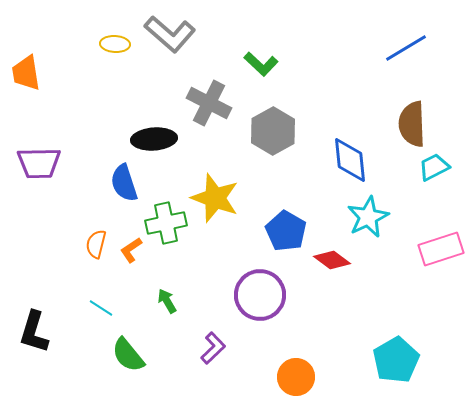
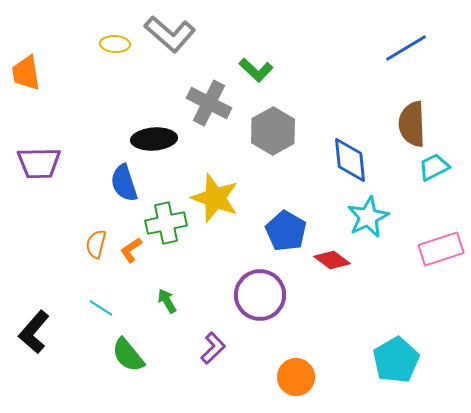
green L-shape: moved 5 px left, 6 px down
black L-shape: rotated 24 degrees clockwise
